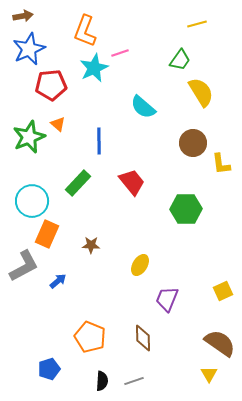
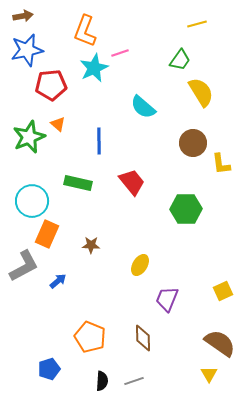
blue star: moved 2 px left, 1 px down; rotated 12 degrees clockwise
green rectangle: rotated 60 degrees clockwise
